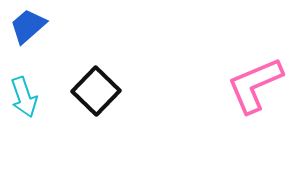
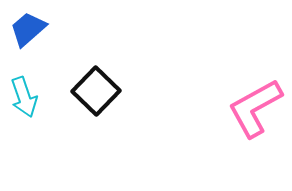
blue trapezoid: moved 3 px down
pink L-shape: moved 23 px down; rotated 6 degrees counterclockwise
